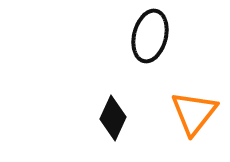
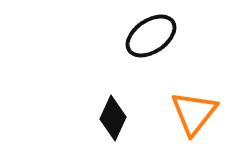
black ellipse: moved 1 px right; rotated 42 degrees clockwise
